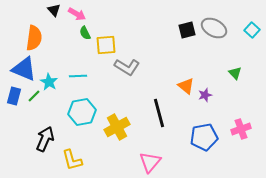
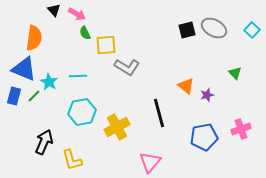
purple star: moved 2 px right
black arrow: moved 1 px left, 3 px down
